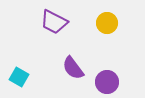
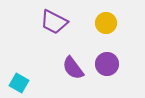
yellow circle: moved 1 px left
cyan square: moved 6 px down
purple circle: moved 18 px up
